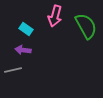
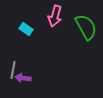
green semicircle: moved 1 px down
purple arrow: moved 28 px down
gray line: rotated 66 degrees counterclockwise
